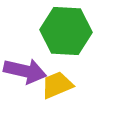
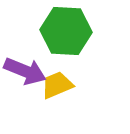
purple arrow: rotated 9 degrees clockwise
